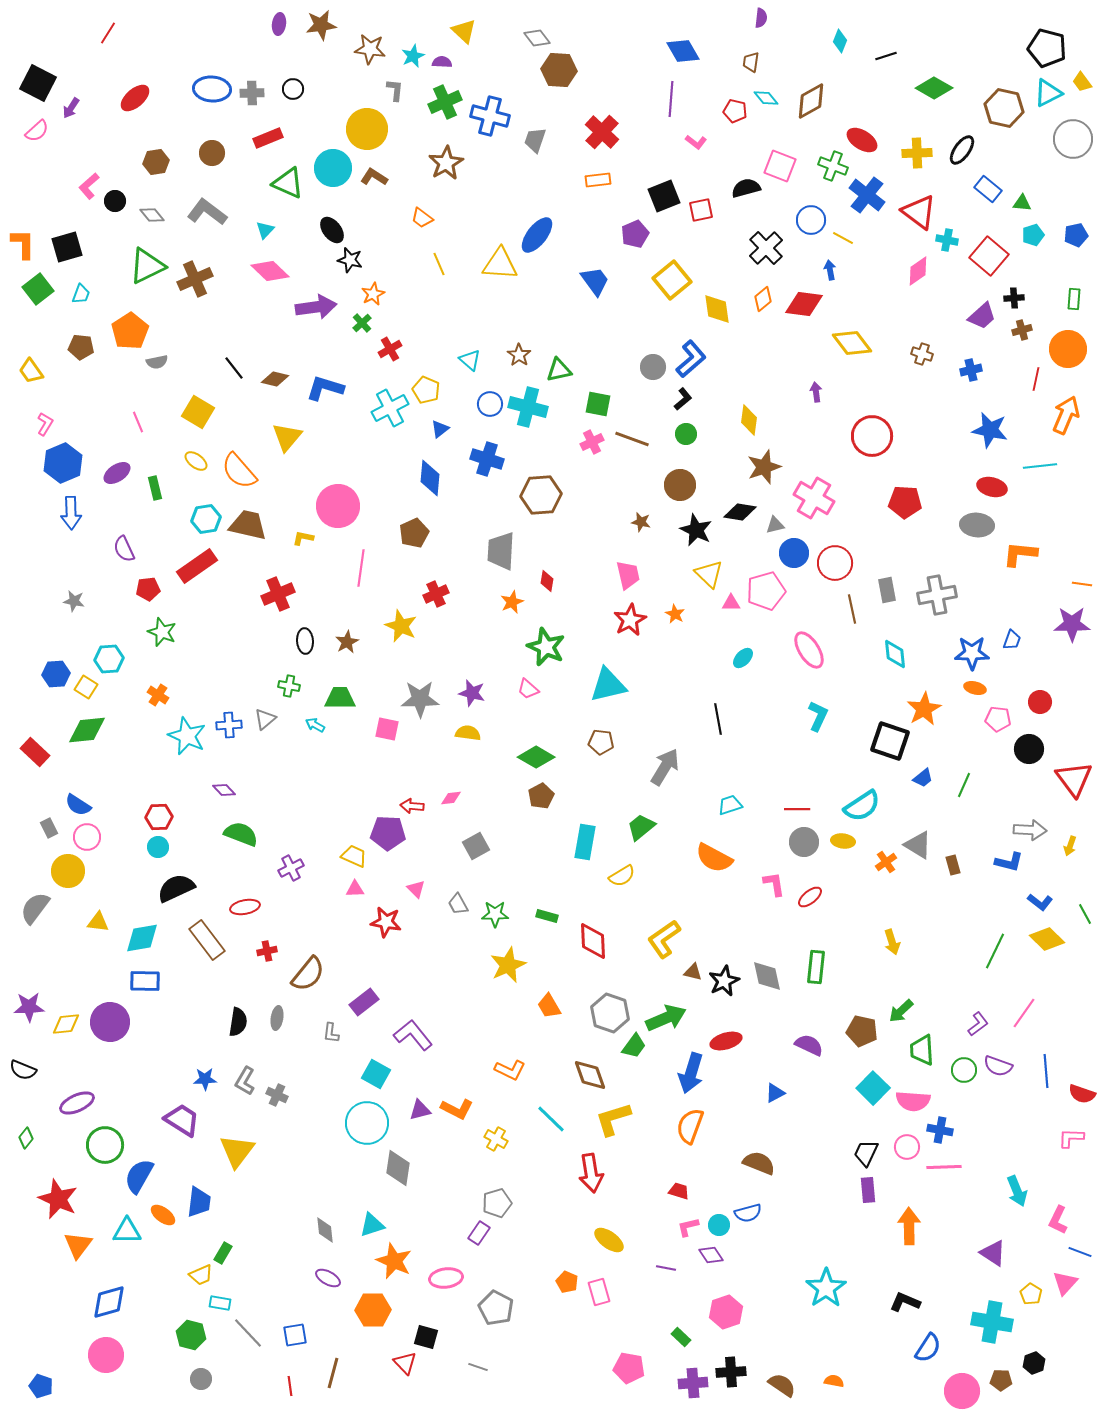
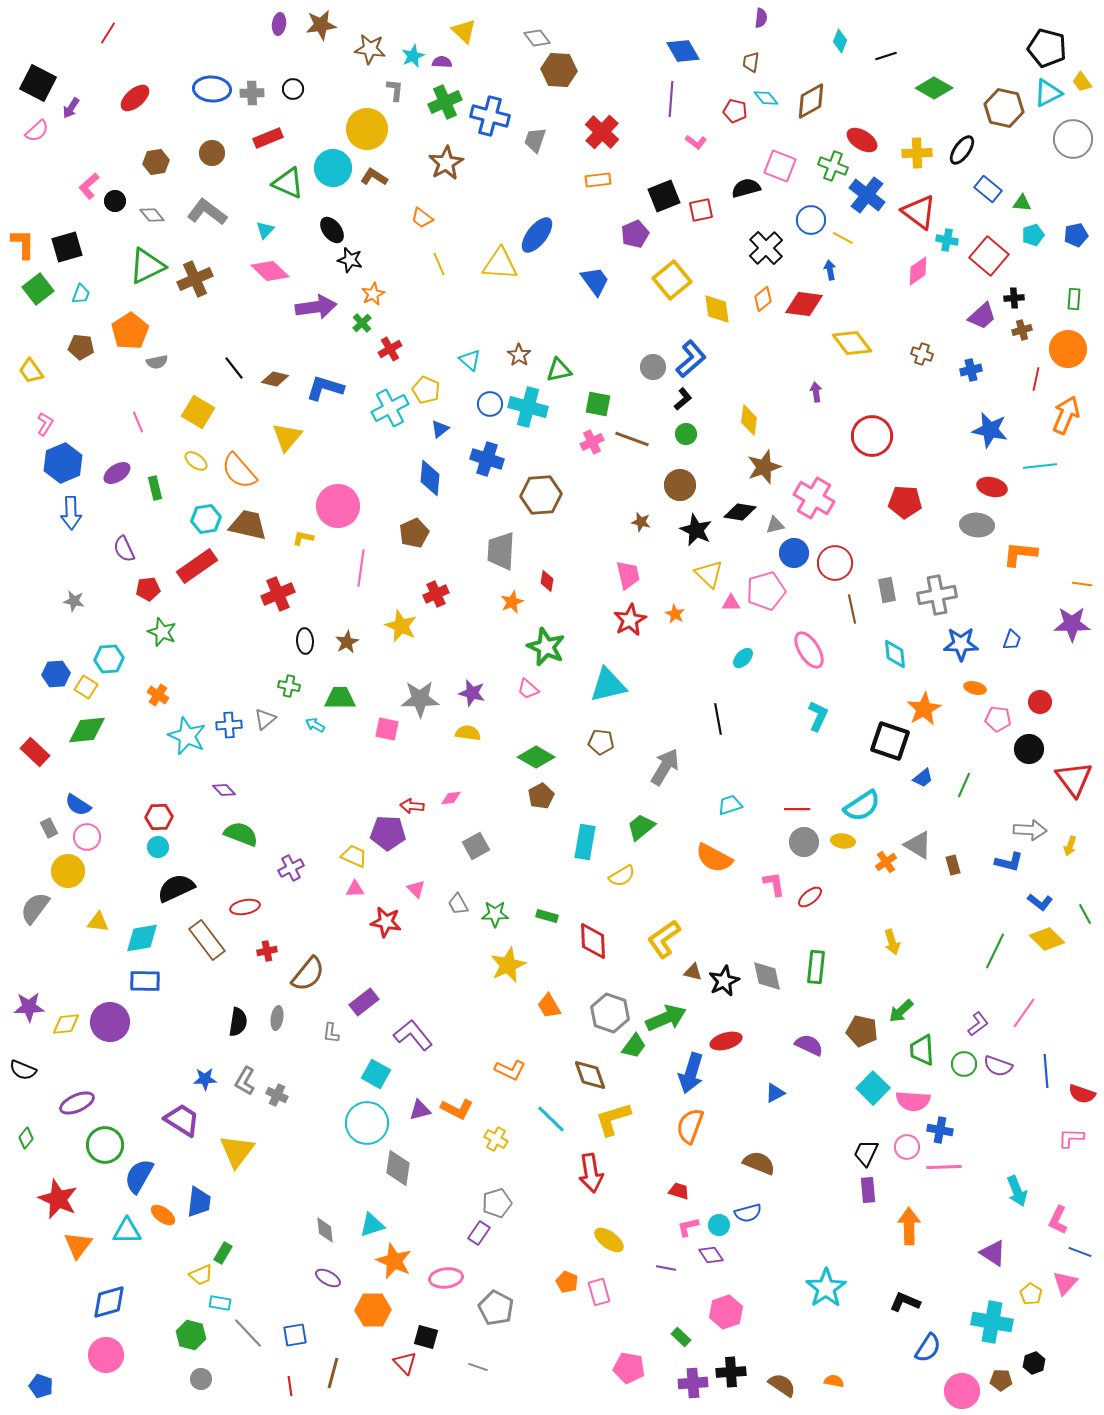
blue star at (972, 653): moved 11 px left, 9 px up
green circle at (964, 1070): moved 6 px up
